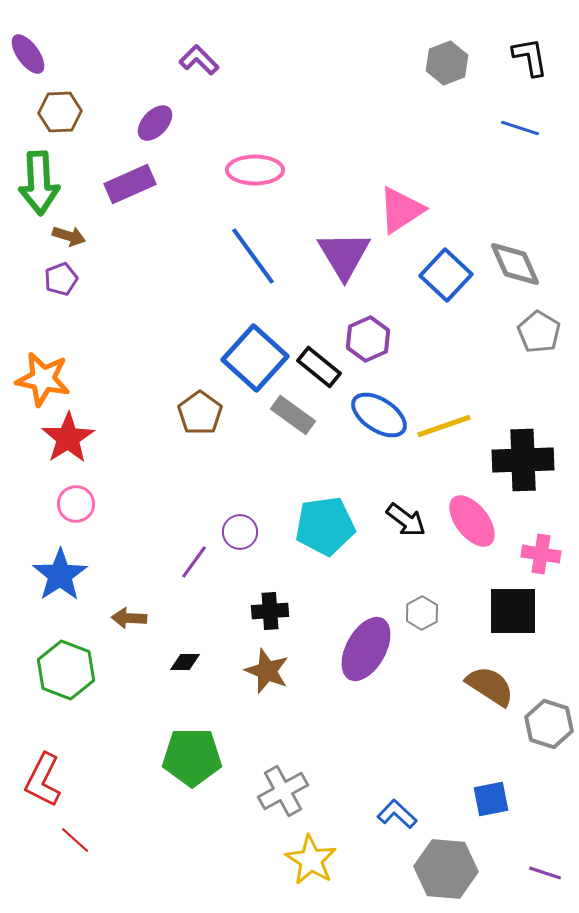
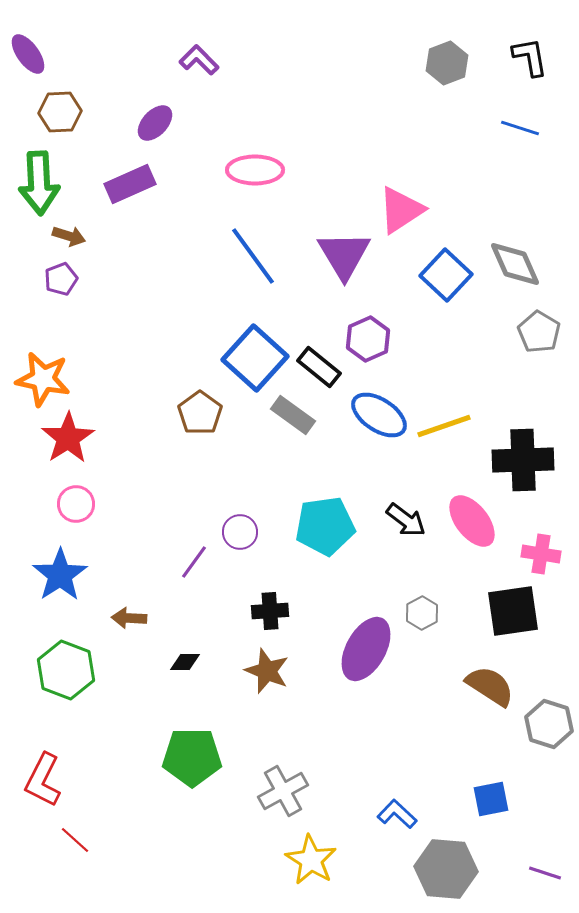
black square at (513, 611): rotated 8 degrees counterclockwise
